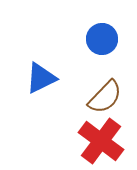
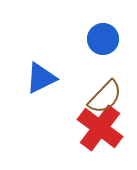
blue circle: moved 1 px right
red cross: moved 1 px left, 13 px up
